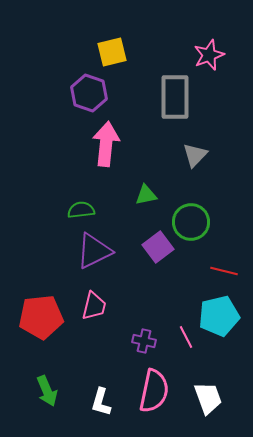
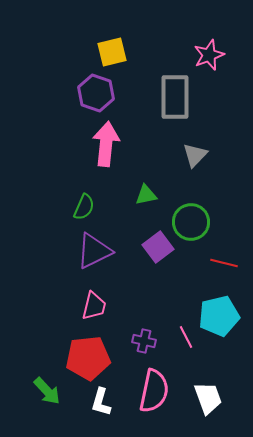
purple hexagon: moved 7 px right
green semicircle: moved 3 px right, 3 px up; rotated 120 degrees clockwise
red line: moved 8 px up
red pentagon: moved 47 px right, 41 px down
green arrow: rotated 20 degrees counterclockwise
